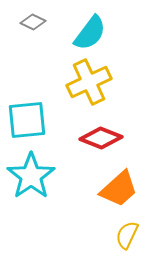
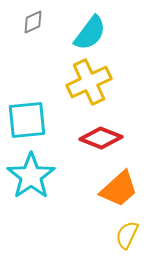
gray diamond: rotated 50 degrees counterclockwise
